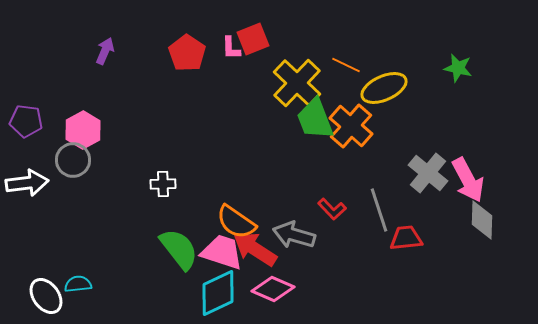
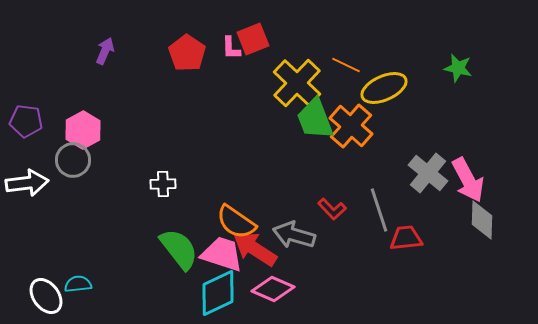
pink trapezoid: moved 2 px down
